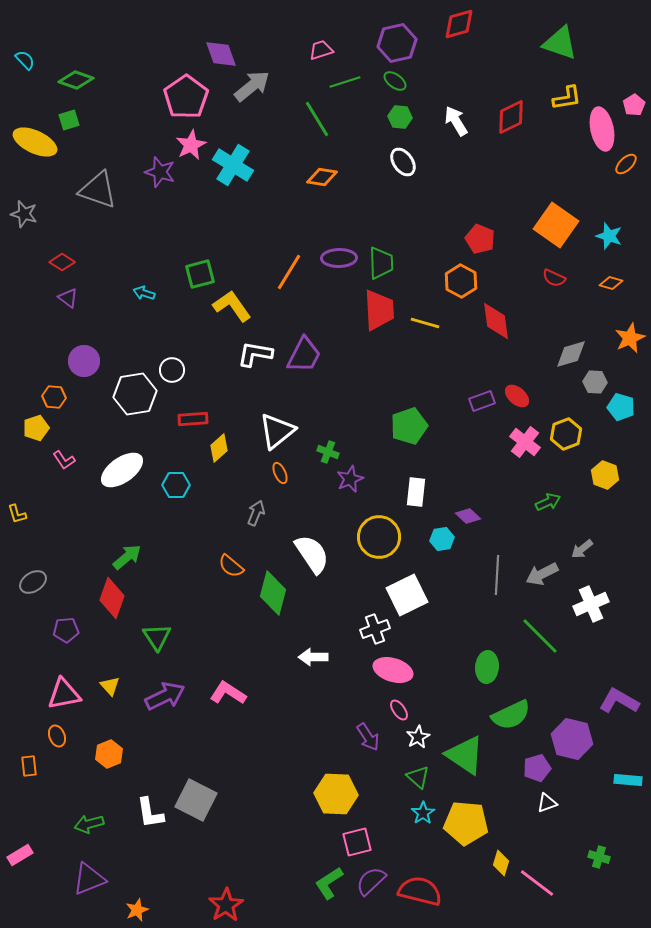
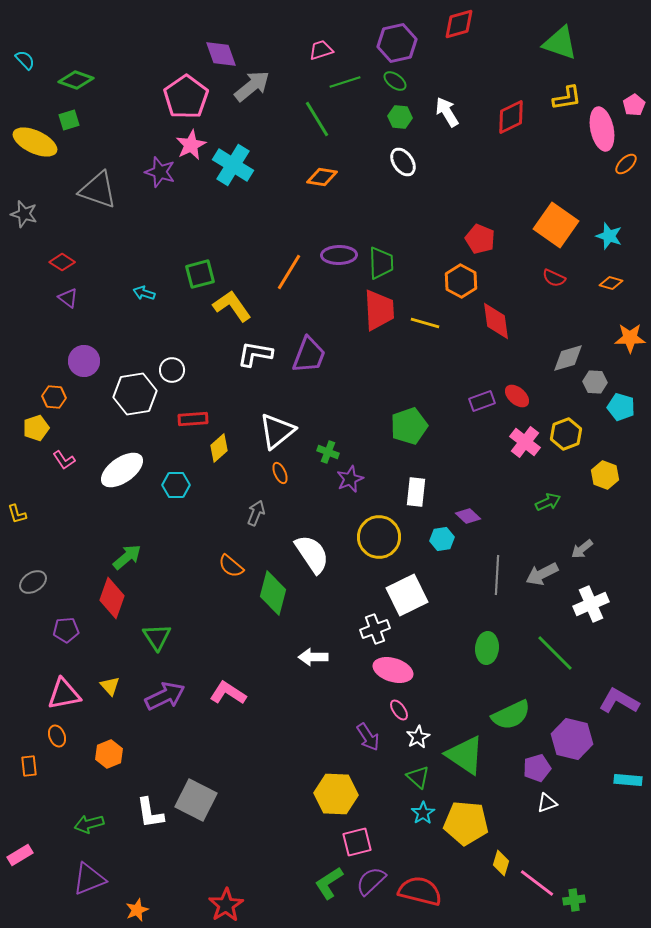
white arrow at (456, 121): moved 9 px left, 9 px up
purple ellipse at (339, 258): moved 3 px up
orange star at (630, 338): rotated 24 degrees clockwise
gray diamond at (571, 354): moved 3 px left, 4 px down
purple trapezoid at (304, 355): moved 5 px right; rotated 6 degrees counterclockwise
green line at (540, 636): moved 15 px right, 17 px down
green ellipse at (487, 667): moved 19 px up
green cross at (599, 857): moved 25 px left, 43 px down; rotated 25 degrees counterclockwise
